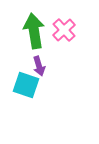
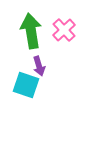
green arrow: moved 3 px left
